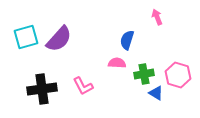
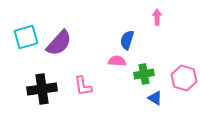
pink arrow: rotated 21 degrees clockwise
purple semicircle: moved 4 px down
pink semicircle: moved 2 px up
pink hexagon: moved 6 px right, 3 px down
pink L-shape: rotated 20 degrees clockwise
blue triangle: moved 1 px left, 5 px down
